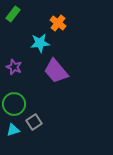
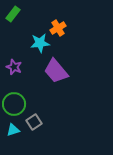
orange cross: moved 5 px down; rotated 21 degrees clockwise
